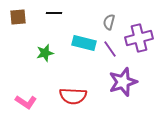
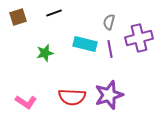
black line: rotated 21 degrees counterclockwise
brown square: rotated 12 degrees counterclockwise
cyan rectangle: moved 1 px right, 1 px down
purple line: rotated 24 degrees clockwise
purple star: moved 14 px left, 13 px down
red semicircle: moved 1 px left, 1 px down
